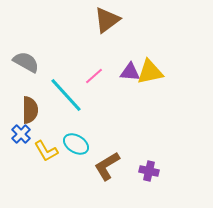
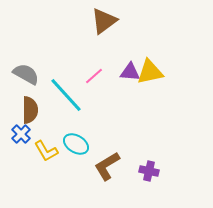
brown triangle: moved 3 px left, 1 px down
gray semicircle: moved 12 px down
